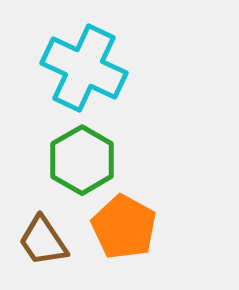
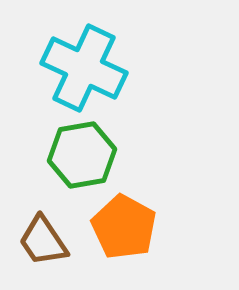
green hexagon: moved 5 px up; rotated 20 degrees clockwise
